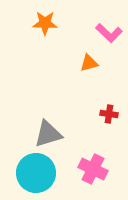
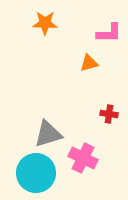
pink L-shape: rotated 44 degrees counterclockwise
pink cross: moved 10 px left, 11 px up
